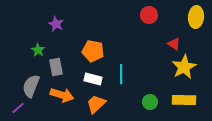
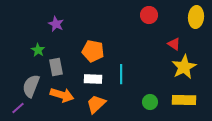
white rectangle: rotated 12 degrees counterclockwise
